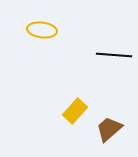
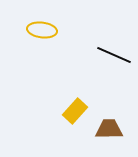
black line: rotated 20 degrees clockwise
brown trapezoid: rotated 40 degrees clockwise
